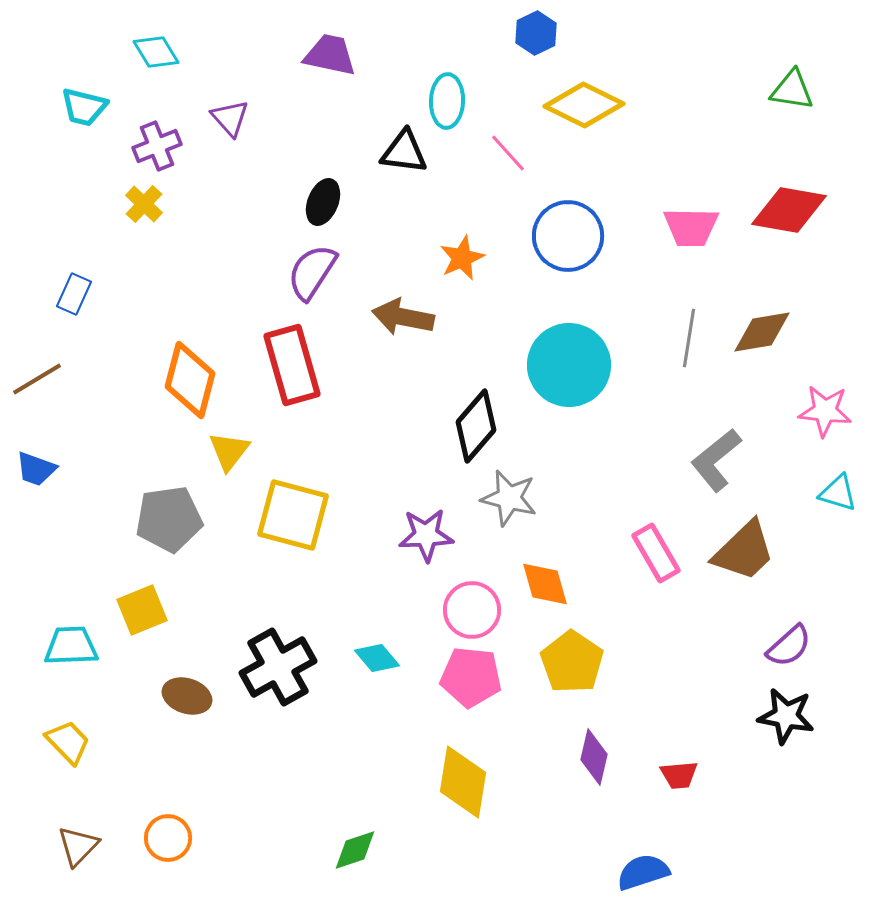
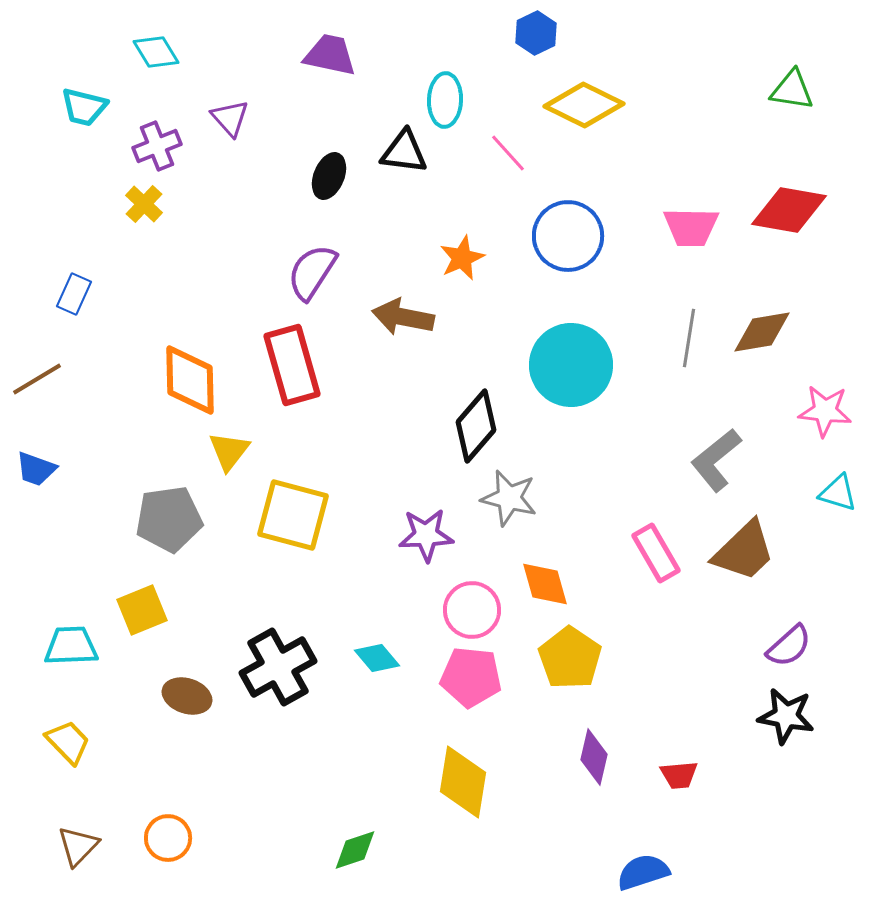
cyan ellipse at (447, 101): moved 2 px left, 1 px up
black ellipse at (323, 202): moved 6 px right, 26 px up
cyan circle at (569, 365): moved 2 px right
orange diamond at (190, 380): rotated 16 degrees counterclockwise
yellow pentagon at (572, 662): moved 2 px left, 4 px up
